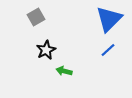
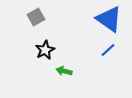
blue triangle: rotated 40 degrees counterclockwise
black star: moved 1 px left
